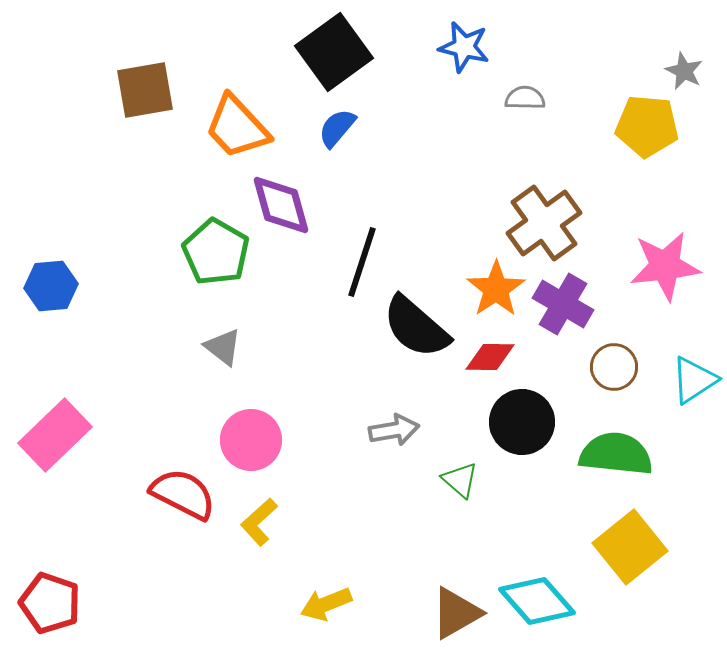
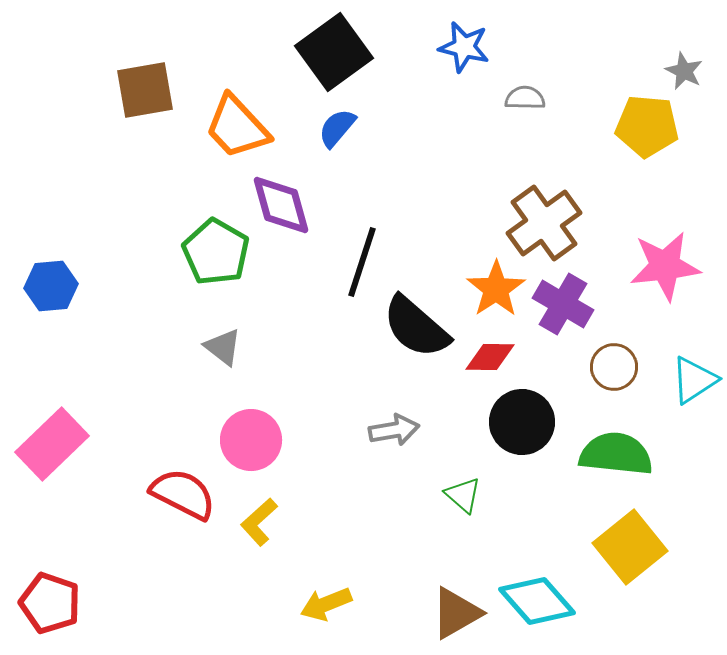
pink rectangle: moved 3 px left, 9 px down
green triangle: moved 3 px right, 15 px down
